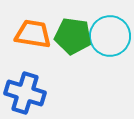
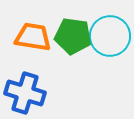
orange trapezoid: moved 3 px down
